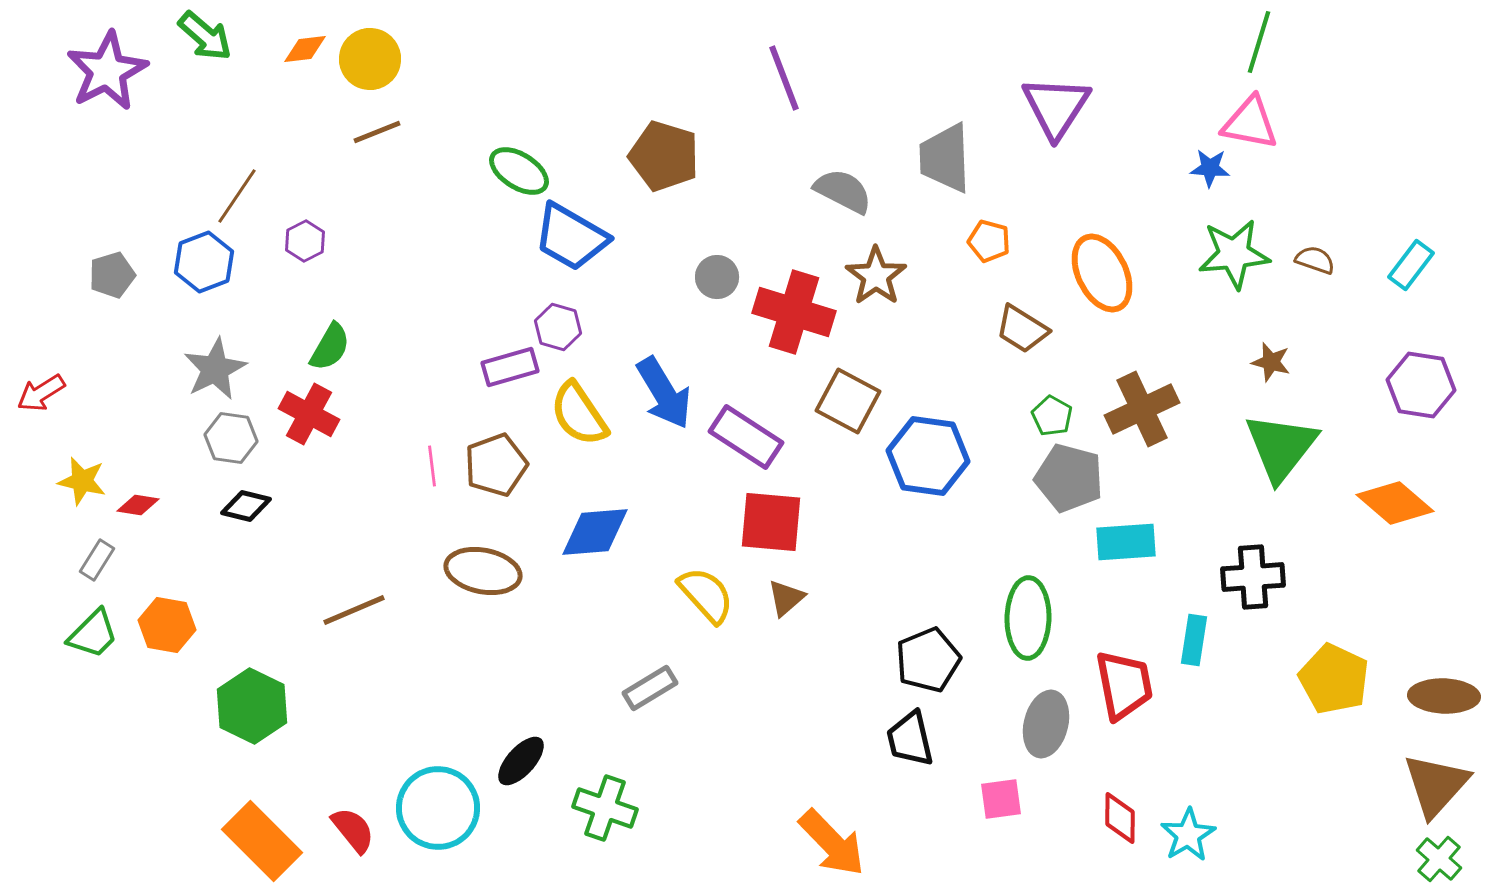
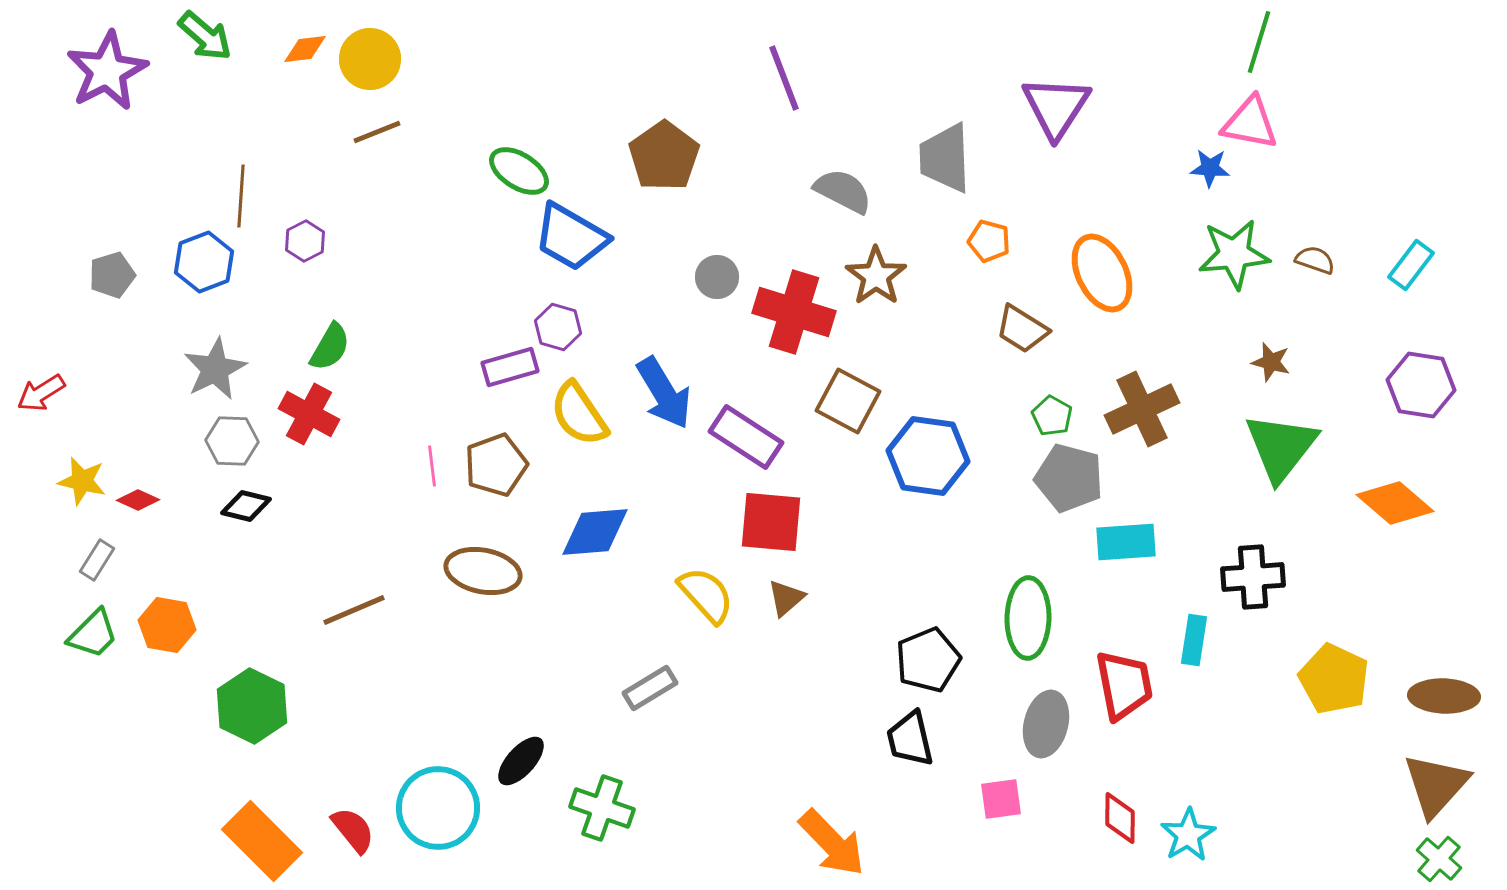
brown pentagon at (664, 156): rotated 20 degrees clockwise
brown line at (237, 196): moved 4 px right; rotated 30 degrees counterclockwise
gray hexagon at (231, 438): moved 1 px right, 3 px down; rotated 6 degrees counterclockwise
red diamond at (138, 505): moved 5 px up; rotated 15 degrees clockwise
green cross at (605, 808): moved 3 px left
